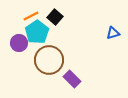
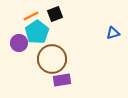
black square: moved 3 px up; rotated 28 degrees clockwise
brown circle: moved 3 px right, 1 px up
purple rectangle: moved 10 px left, 1 px down; rotated 54 degrees counterclockwise
